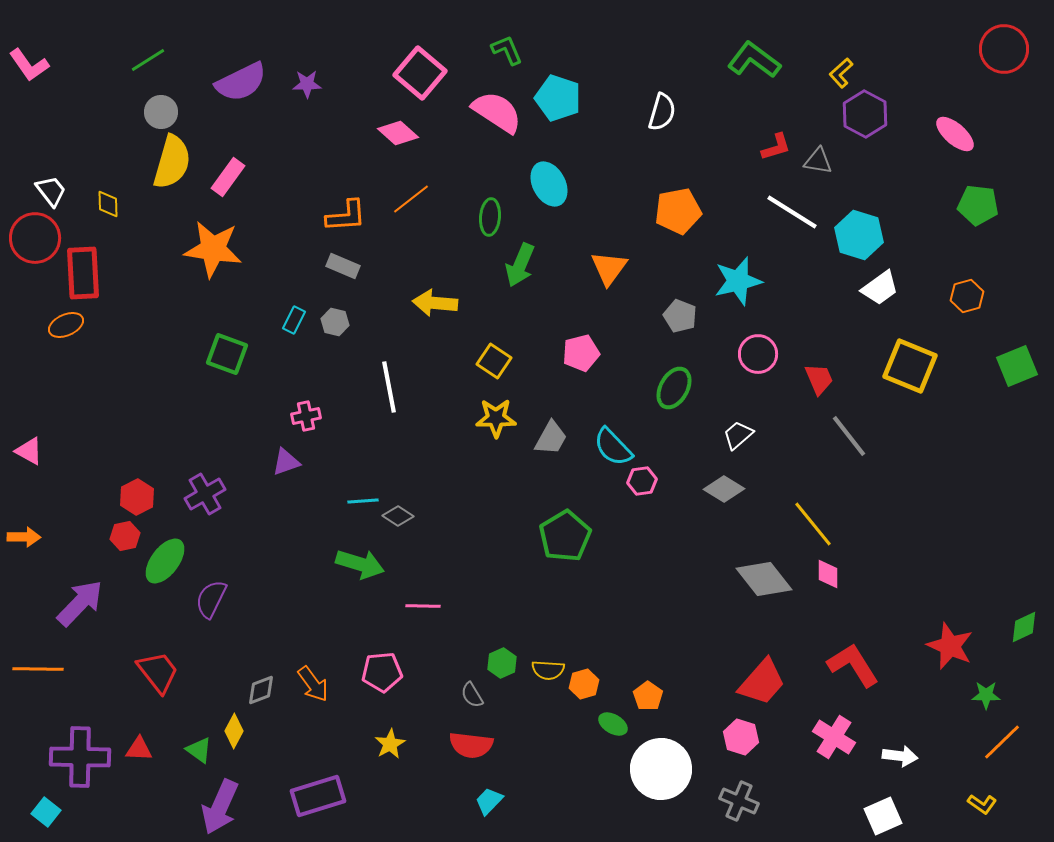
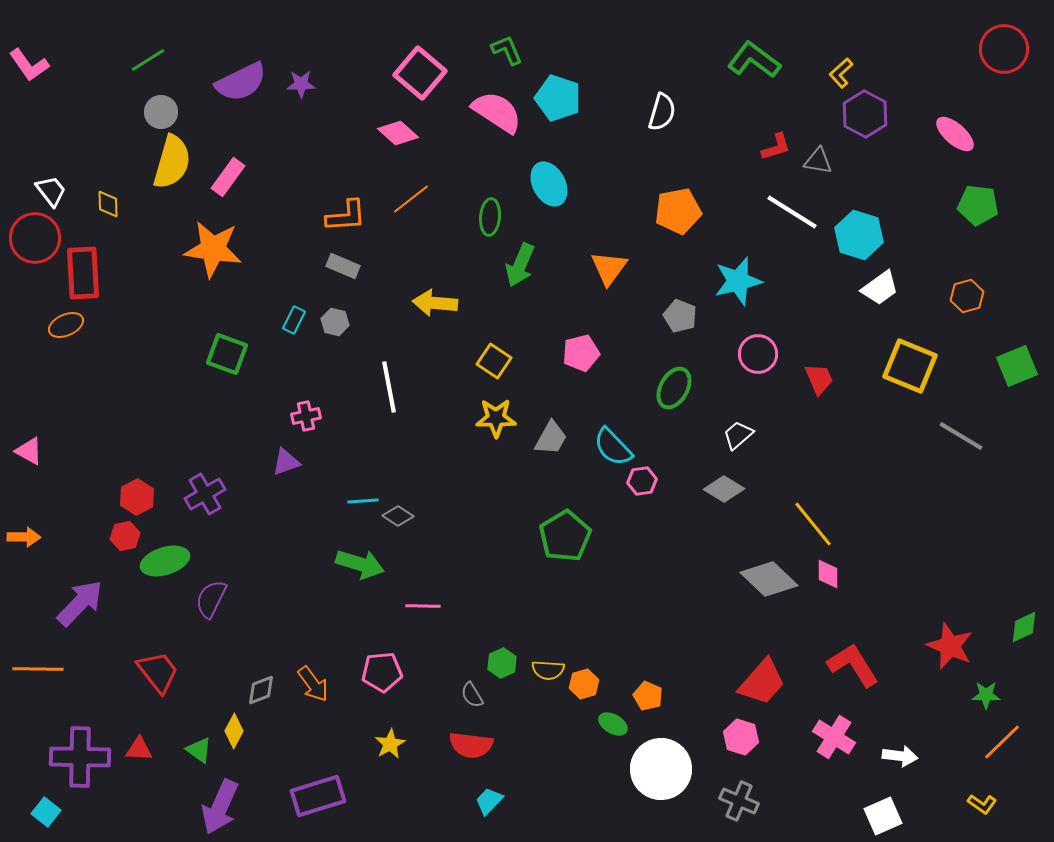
purple star at (307, 84): moved 6 px left
gray line at (849, 436): moved 112 px right; rotated 21 degrees counterclockwise
green ellipse at (165, 561): rotated 36 degrees clockwise
gray diamond at (764, 579): moved 5 px right; rotated 8 degrees counterclockwise
orange pentagon at (648, 696): rotated 12 degrees counterclockwise
